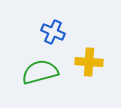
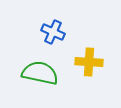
green semicircle: moved 1 px down; rotated 27 degrees clockwise
